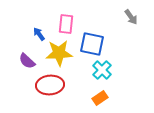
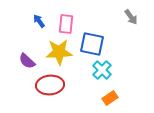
blue arrow: moved 13 px up
yellow star: moved 1 px up
orange rectangle: moved 10 px right
